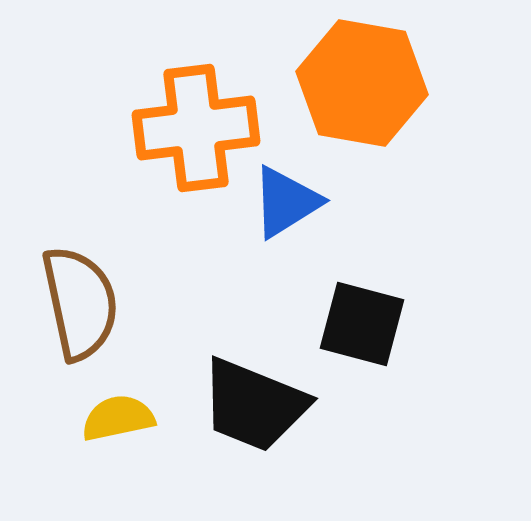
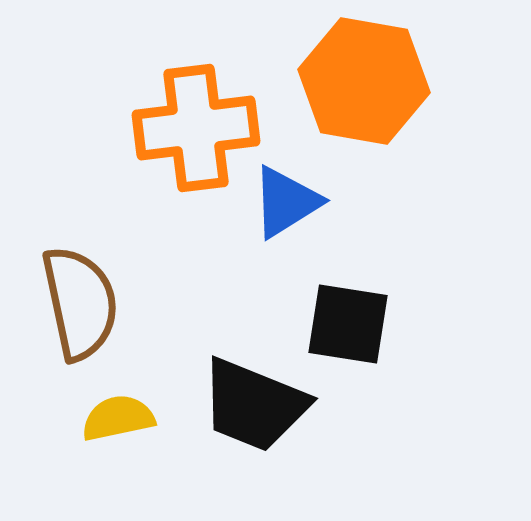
orange hexagon: moved 2 px right, 2 px up
black square: moved 14 px left; rotated 6 degrees counterclockwise
